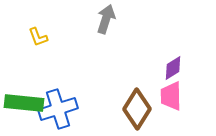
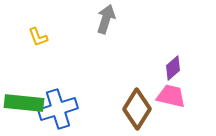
purple diamond: rotated 10 degrees counterclockwise
pink trapezoid: rotated 104 degrees clockwise
